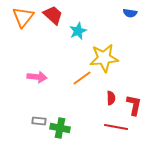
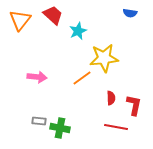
orange triangle: moved 3 px left, 3 px down
